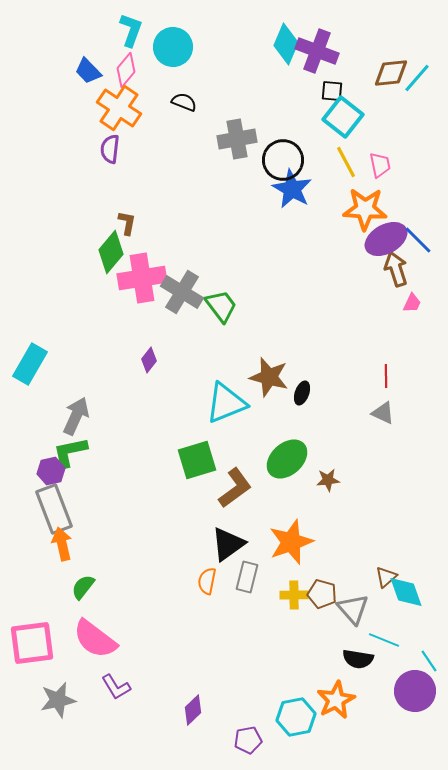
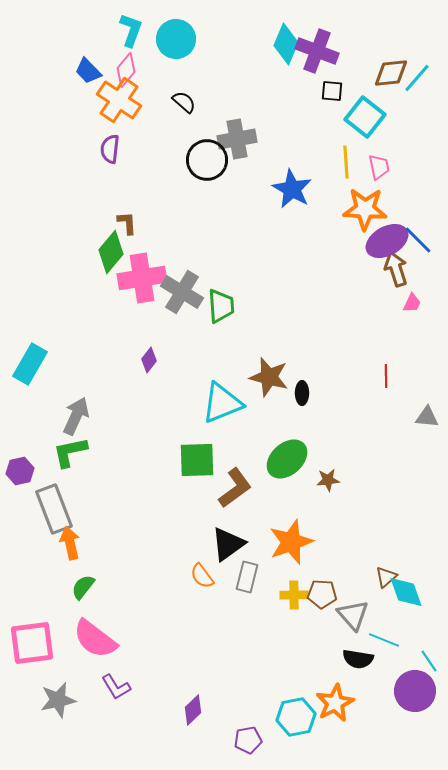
cyan circle at (173, 47): moved 3 px right, 8 px up
black semicircle at (184, 102): rotated 20 degrees clockwise
orange cross at (119, 108): moved 8 px up
cyan square at (343, 117): moved 22 px right
black circle at (283, 160): moved 76 px left
yellow line at (346, 162): rotated 24 degrees clockwise
pink trapezoid at (380, 165): moved 1 px left, 2 px down
brown L-shape at (127, 223): rotated 15 degrees counterclockwise
purple ellipse at (386, 239): moved 1 px right, 2 px down
green trapezoid at (221, 306): rotated 33 degrees clockwise
black ellipse at (302, 393): rotated 20 degrees counterclockwise
cyan triangle at (226, 403): moved 4 px left
gray triangle at (383, 413): moved 44 px right, 4 px down; rotated 20 degrees counterclockwise
green square at (197, 460): rotated 15 degrees clockwise
purple hexagon at (51, 471): moved 31 px left
orange arrow at (62, 544): moved 8 px right, 1 px up
orange semicircle at (207, 581): moved 5 px left, 5 px up; rotated 48 degrees counterclockwise
brown pentagon at (322, 594): rotated 12 degrees counterclockwise
gray triangle at (353, 609): moved 6 px down
orange star at (336, 700): moved 1 px left, 3 px down
